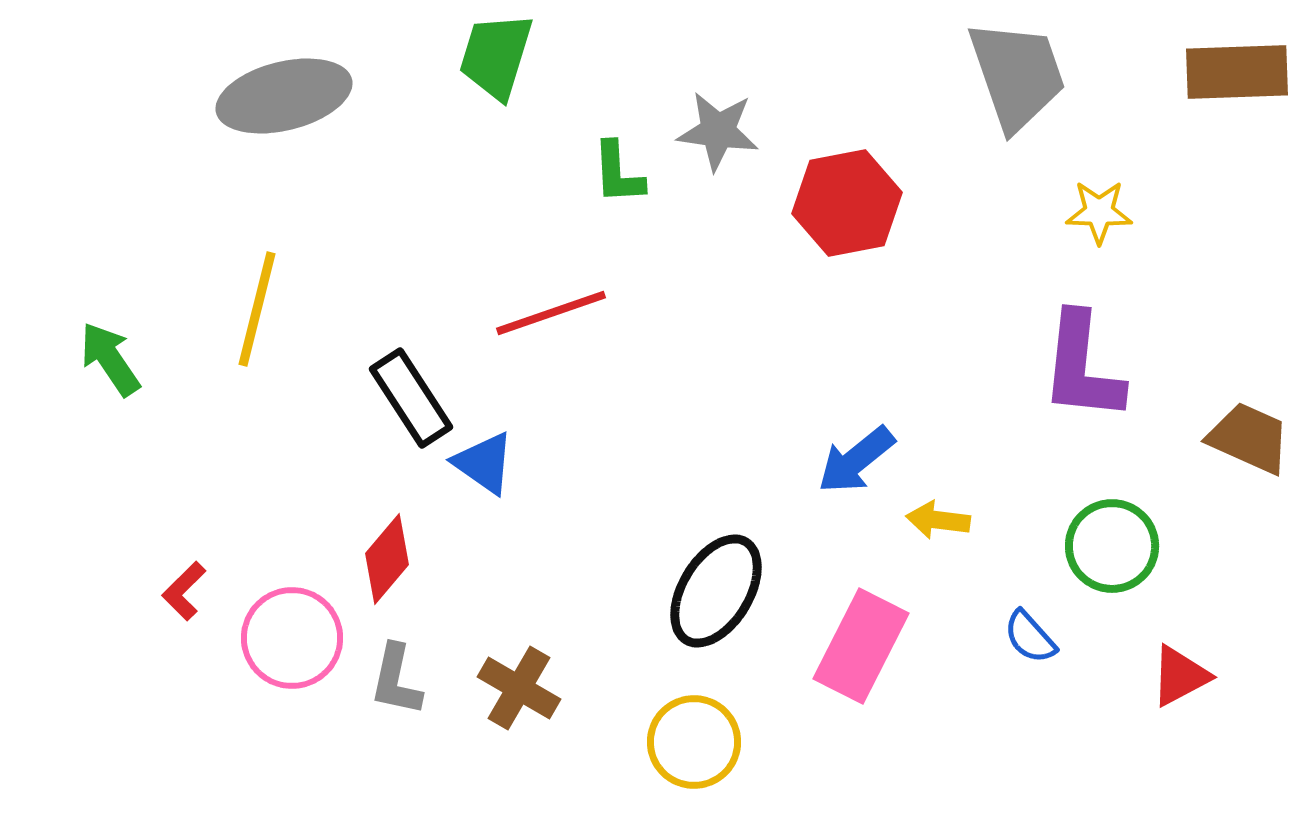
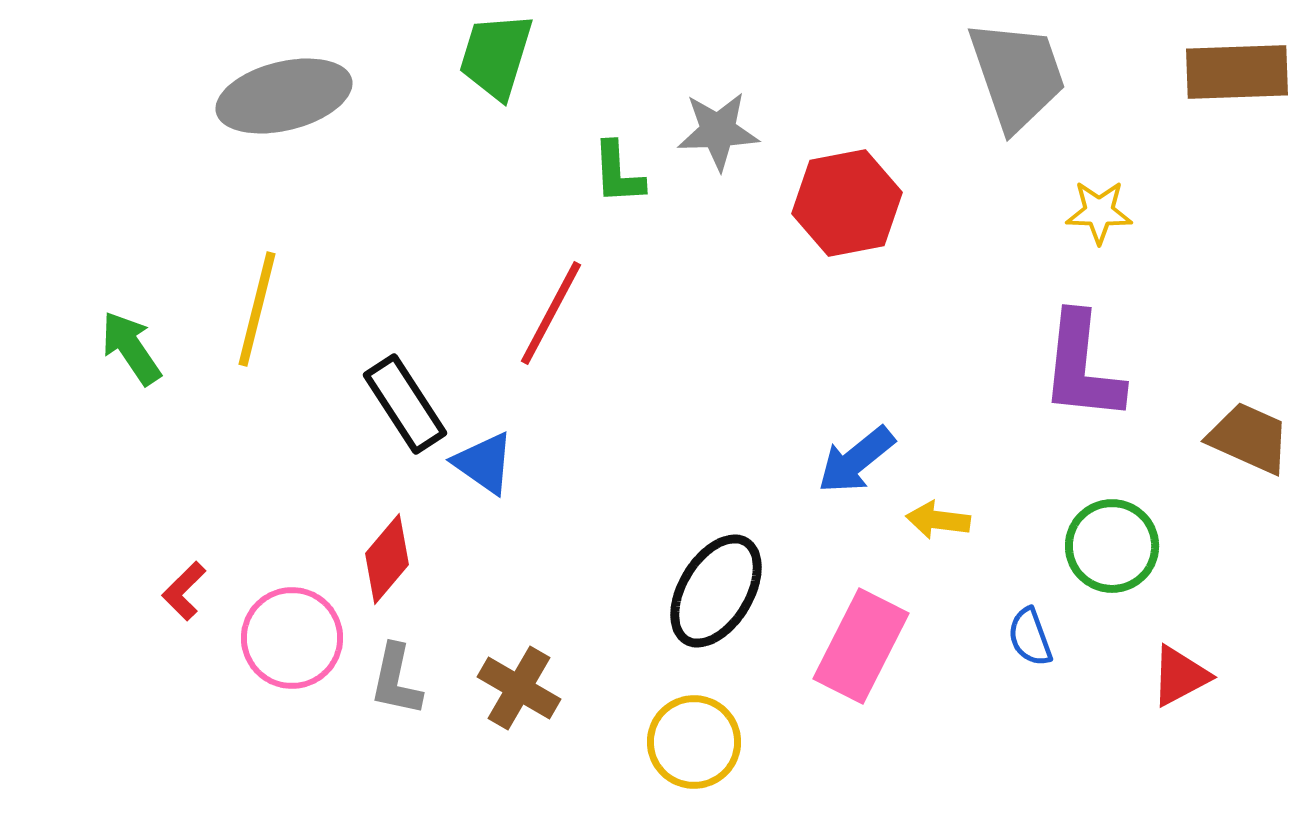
gray star: rotated 10 degrees counterclockwise
red line: rotated 43 degrees counterclockwise
green arrow: moved 21 px right, 11 px up
black rectangle: moved 6 px left, 6 px down
blue semicircle: rotated 22 degrees clockwise
